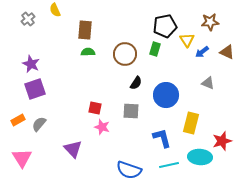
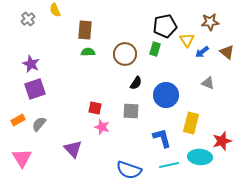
brown triangle: rotated 14 degrees clockwise
